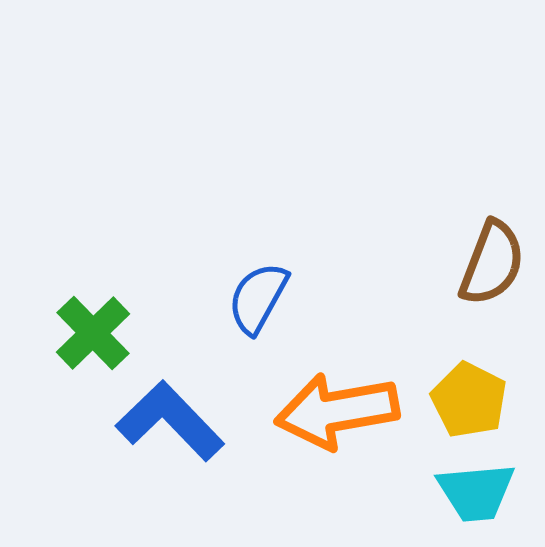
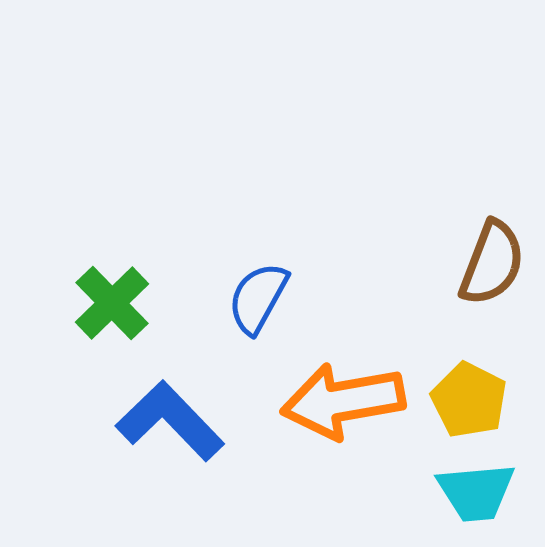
green cross: moved 19 px right, 30 px up
orange arrow: moved 6 px right, 10 px up
